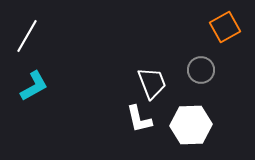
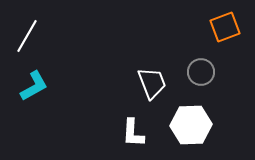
orange square: rotated 8 degrees clockwise
gray circle: moved 2 px down
white L-shape: moved 6 px left, 14 px down; rotated 16 degrees clockwise
